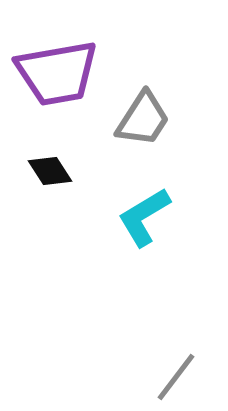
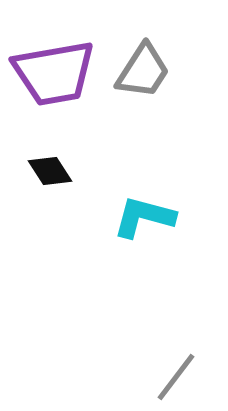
purple trapezoid: moved 3 px left
gray trapezoid: moved 48 px up
cyan L-shape: rotated 46 degrees clockwise
